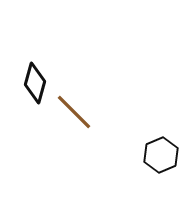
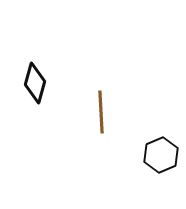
brown line: moved 27 px right; rotated 42 degrees clockwise
